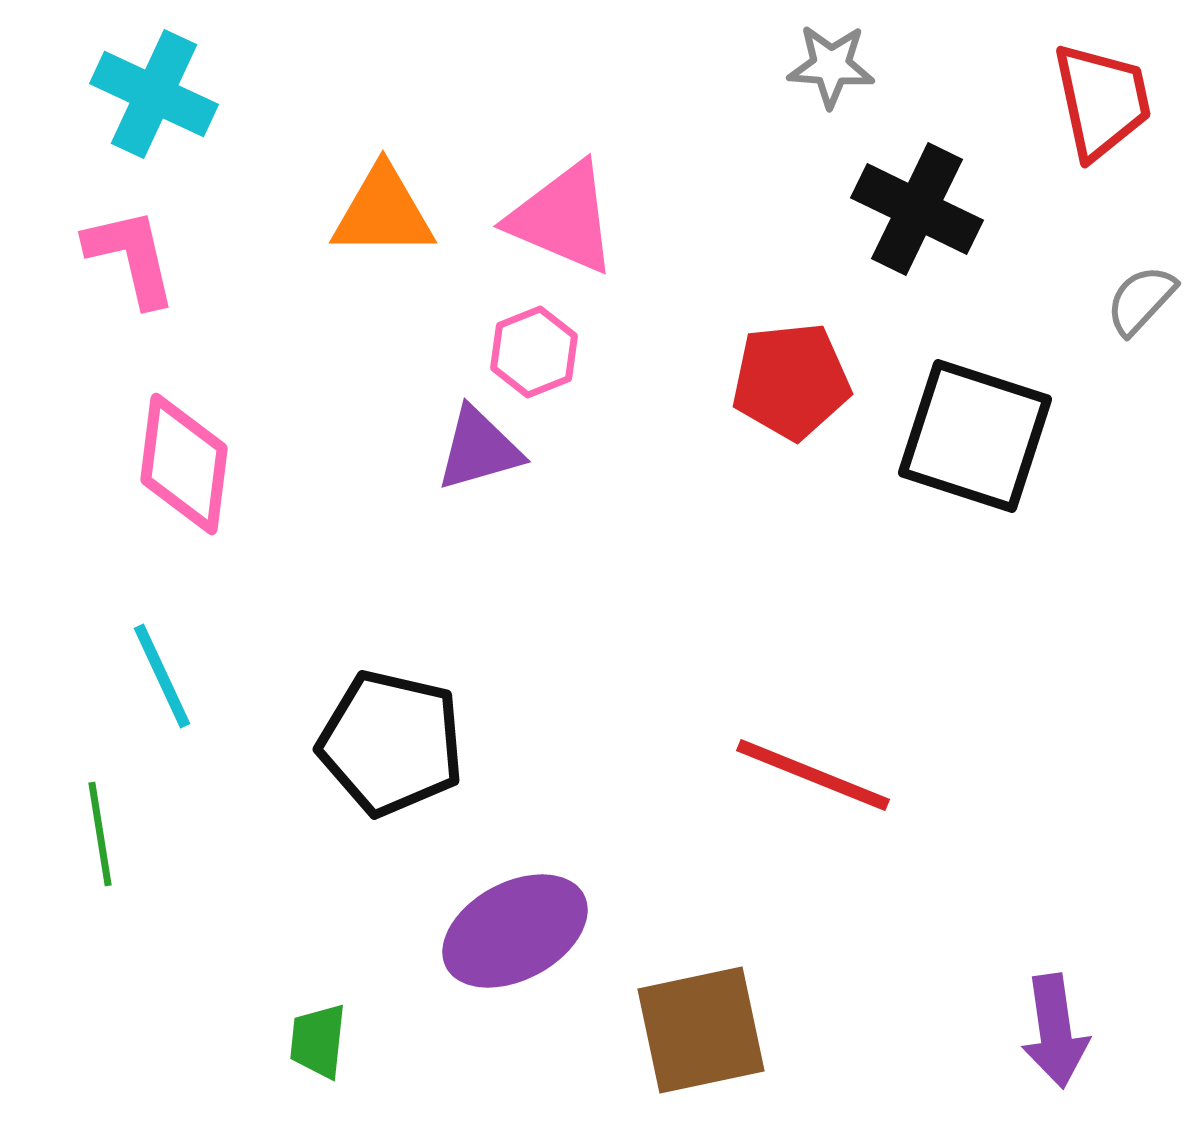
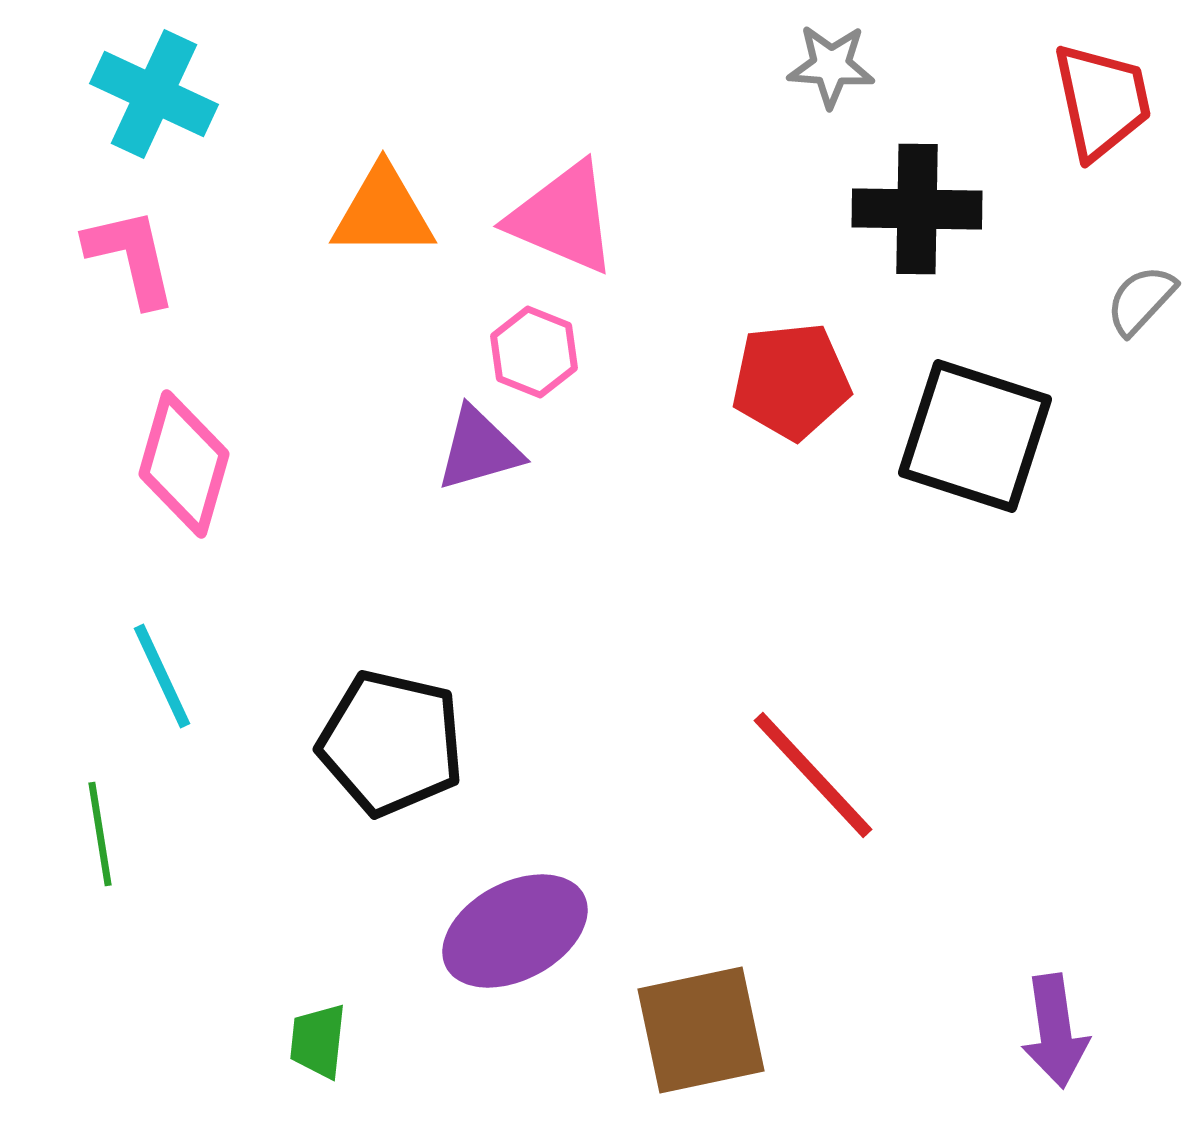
black cross: rotated 25 degrees counterclockwise
pink hexagon: rotated 16 degrees counterclockwise
pink diamond: rotated 9 degrees clockwise
red line: rotated 25 degrees clockwise
